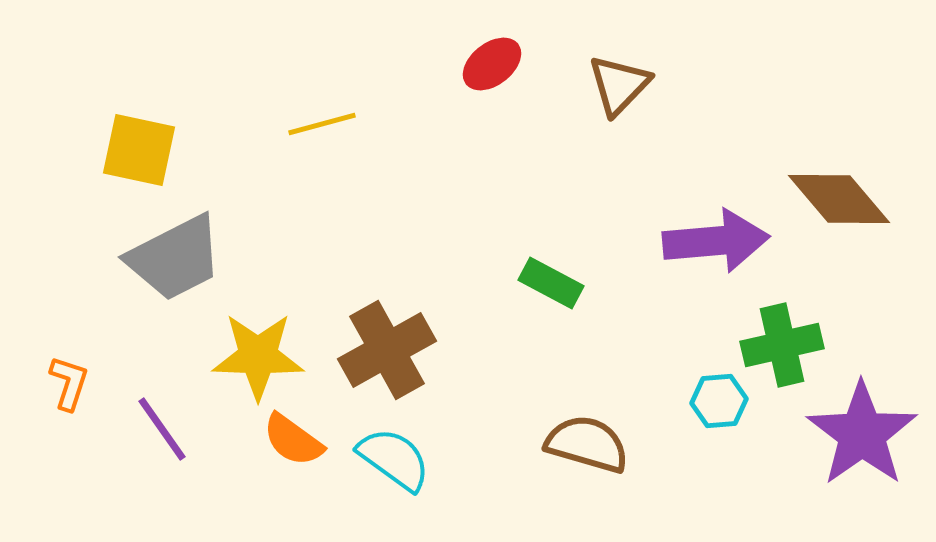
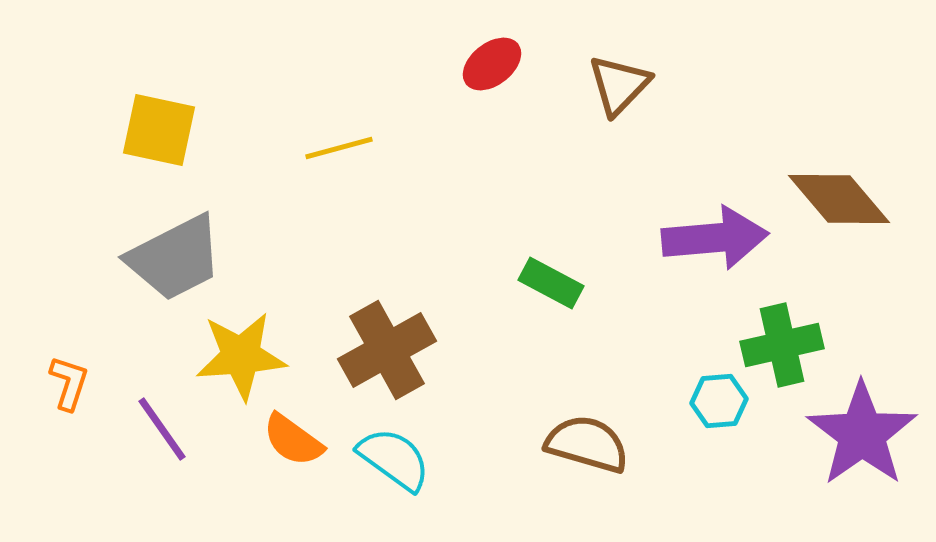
yellow line: moved 17 px right, 24 px down
yellow square: moved 20 px right, 20 px up
purple arrow: moved 1 px left, 3 px up
yellow star: moved 17 px left; rotated 6 degrees counterclockwise
